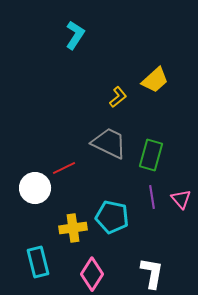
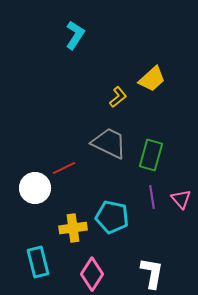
yellow trapezoid: moved 3 px left, 1 px up
